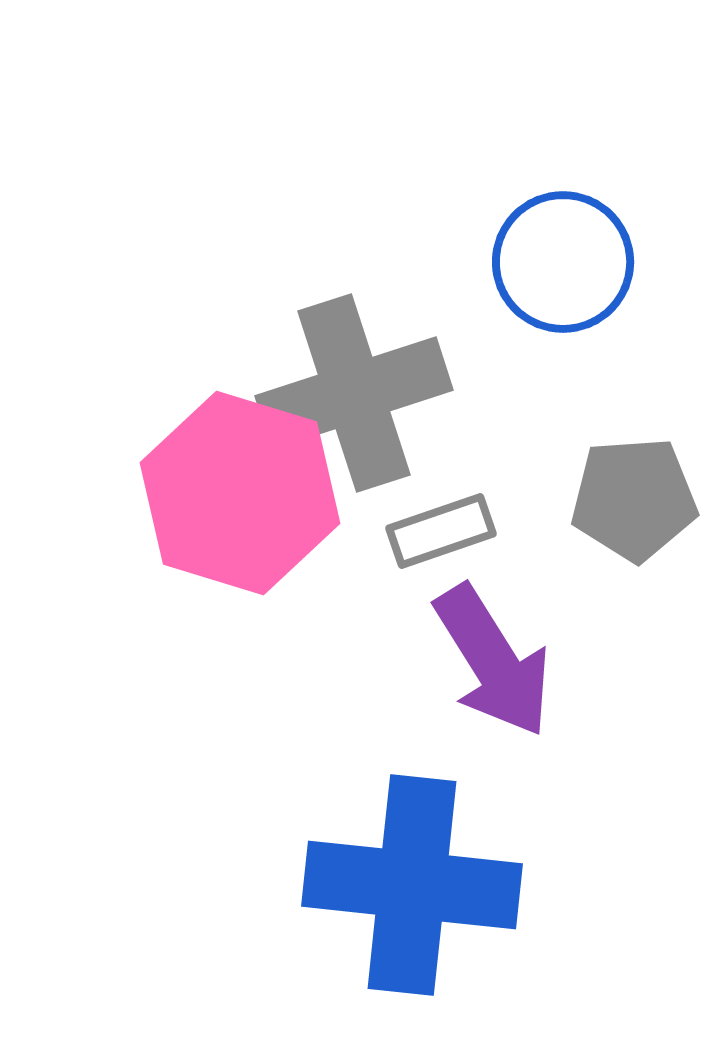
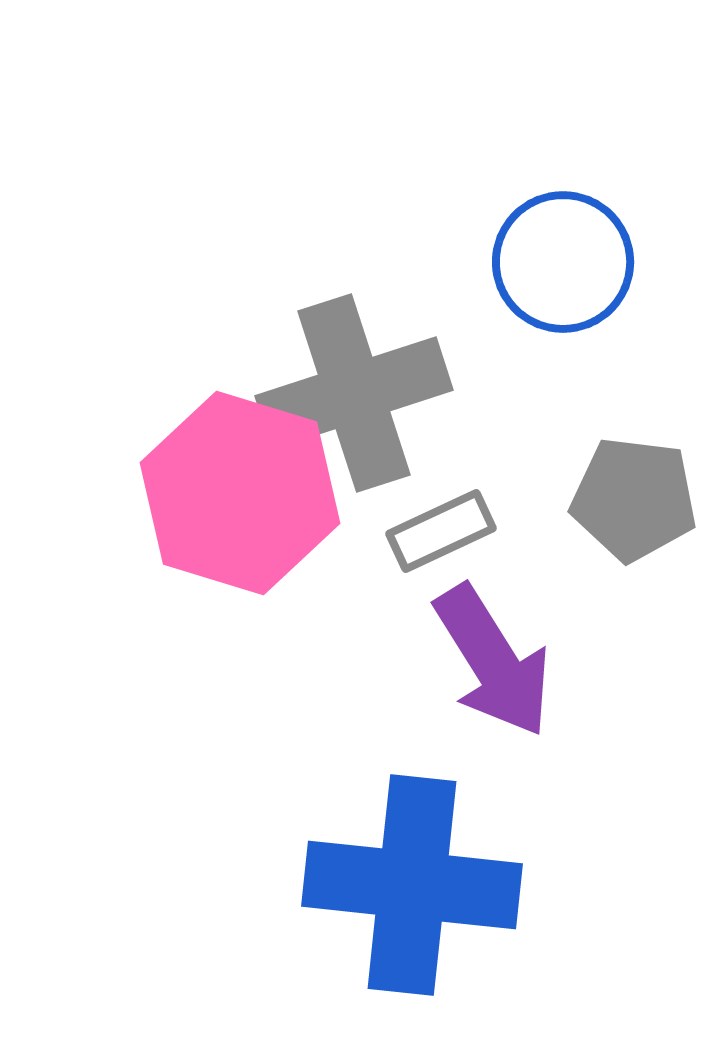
gray pentagon: rotated 11 degrees clockwise
gray rectangle: rotated 6 degrees counterclockwise
